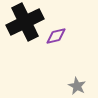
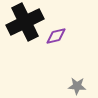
gray star: rotated 24 degrees counterclockwise
